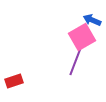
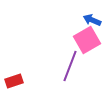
pink square: moved 5 px right, 3 px down
purple line: moved 6 px left, 6 px down
